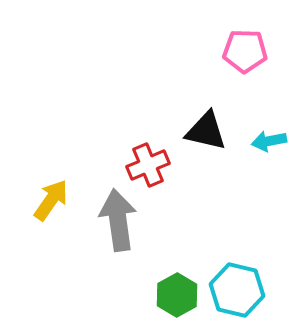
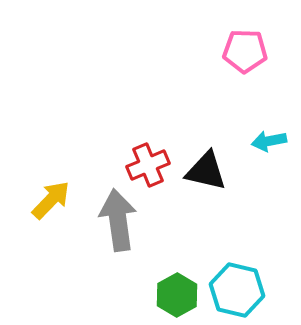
black triangle: moved 40 px down
yellow arrow: rotated 9 degrees clockwise
